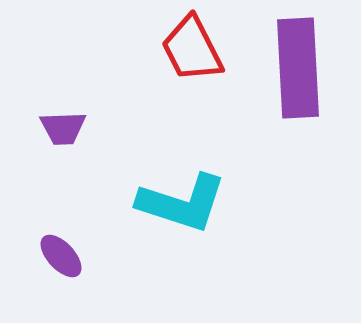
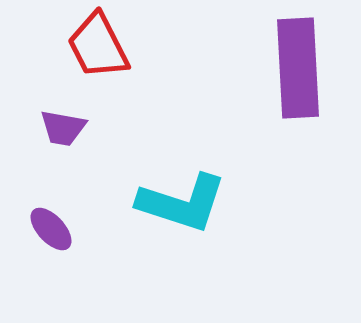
red trapezoid: moved 94 px left, 3 px up
purple trapezoid: rotated 12 degrees clockwise
purple ellipse: moved 10 px left, 27 px up
